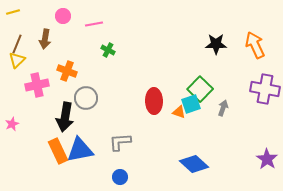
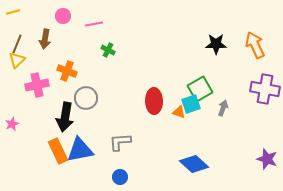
green square: rotated 15 degrees clockwise
purple star: rotated 15 degrees counterclockwise
